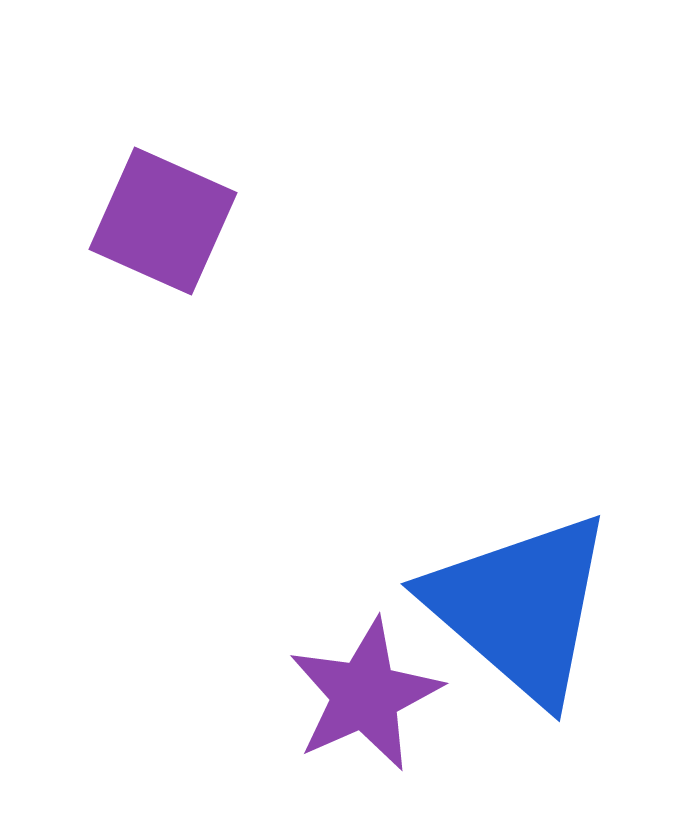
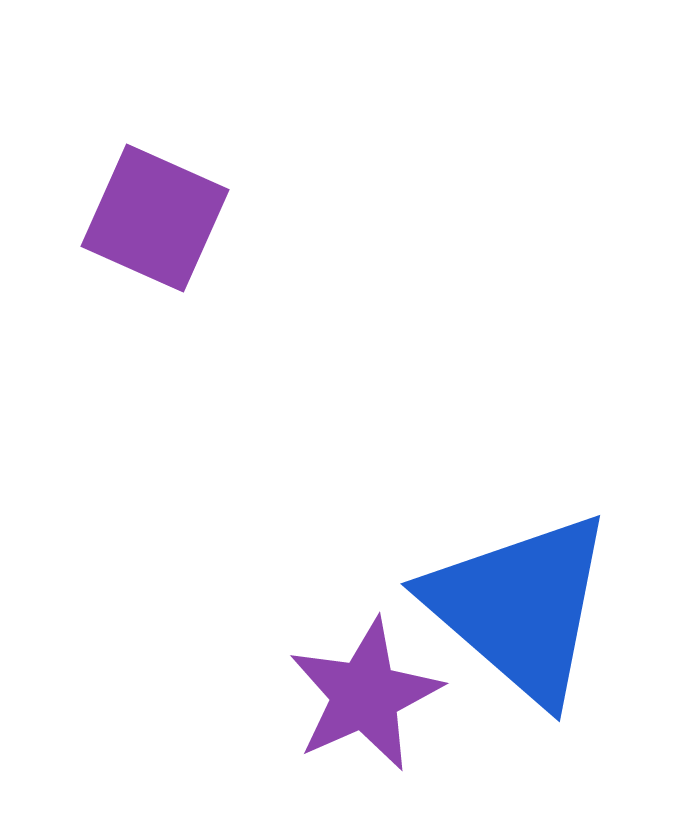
purple square: moved 8 px left, 3 px up
